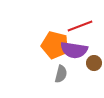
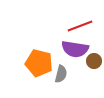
orange pentagon: moved 16 px left, 18 px down
purple semicircle: moved 1 px right, 1 px up
brown circle: moved 2 px up
